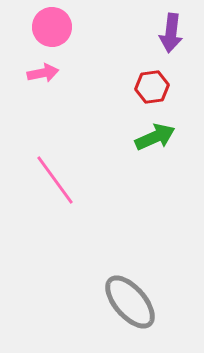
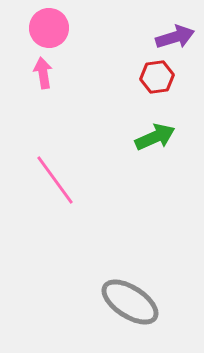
pink circle: moved 3 px left, 1 px down
purple arrow: moved 4 px right, 4 px down; rotated 114 degrees counterclockwise
pink arrow: rotated 88 degrees counterclockwise
red hexagon: moved 5 px right, 10 px up
gray ellipse: rotated 16 degrees counterclockwise
